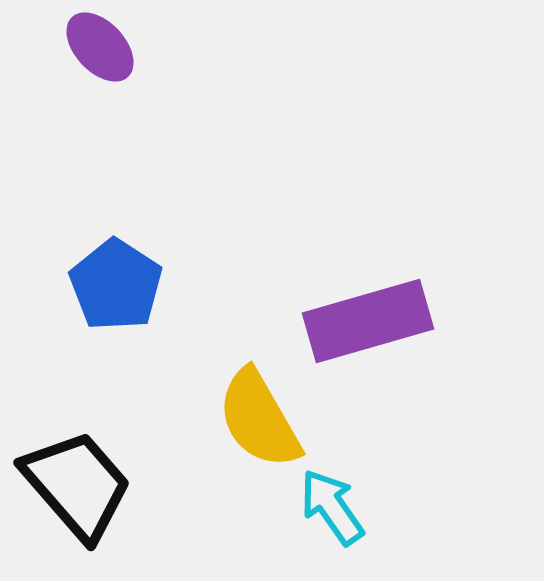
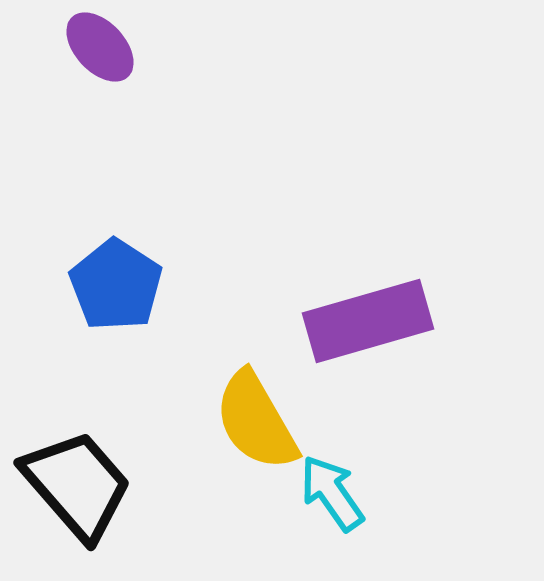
yellow semicircle: moved 3 px left, 2 px down
cyan arrow: moved 14 px up
